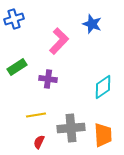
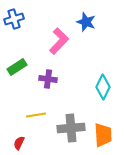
blue star: moved 6 px left, 2 px up
cyan diamond: rotated 30 degrees counterclockwise
red semicircle: moved 20 px left, 1 px down
